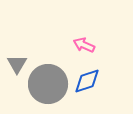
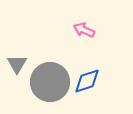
pink arrow: moved 15 px up
gray circle: moved 2 px right, 2 px up
